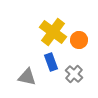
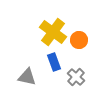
blue rectangle: moved 3 px right
gray cross: moved 2 px right, 3 px down
